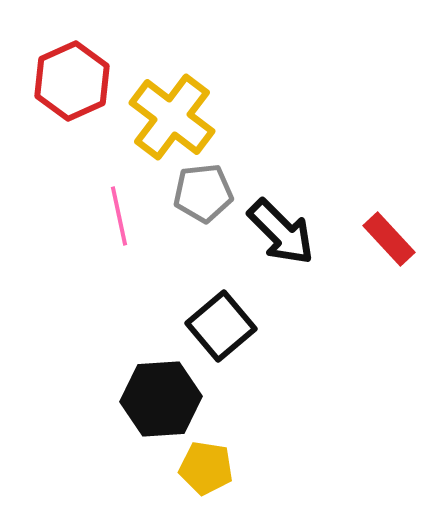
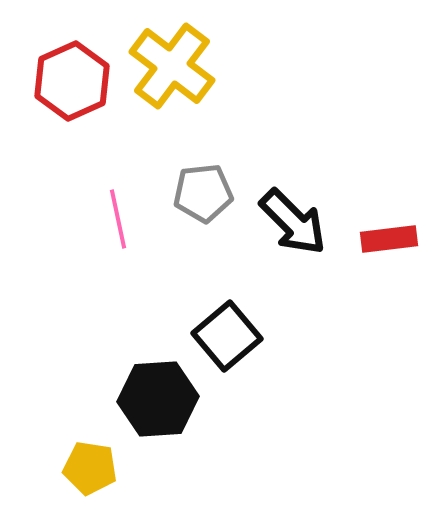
yellow cross: moved 51 px up
pink line: moved 1 px left, 3 px down
black arrow: moved 12 px right, 10 px up
red rectangle: rotated 54 degrees counterclockwise
black square: moved 6 px right, 10 px down
black hexagon: moved 3 px left
yellow pentagon: moved 116 px left
